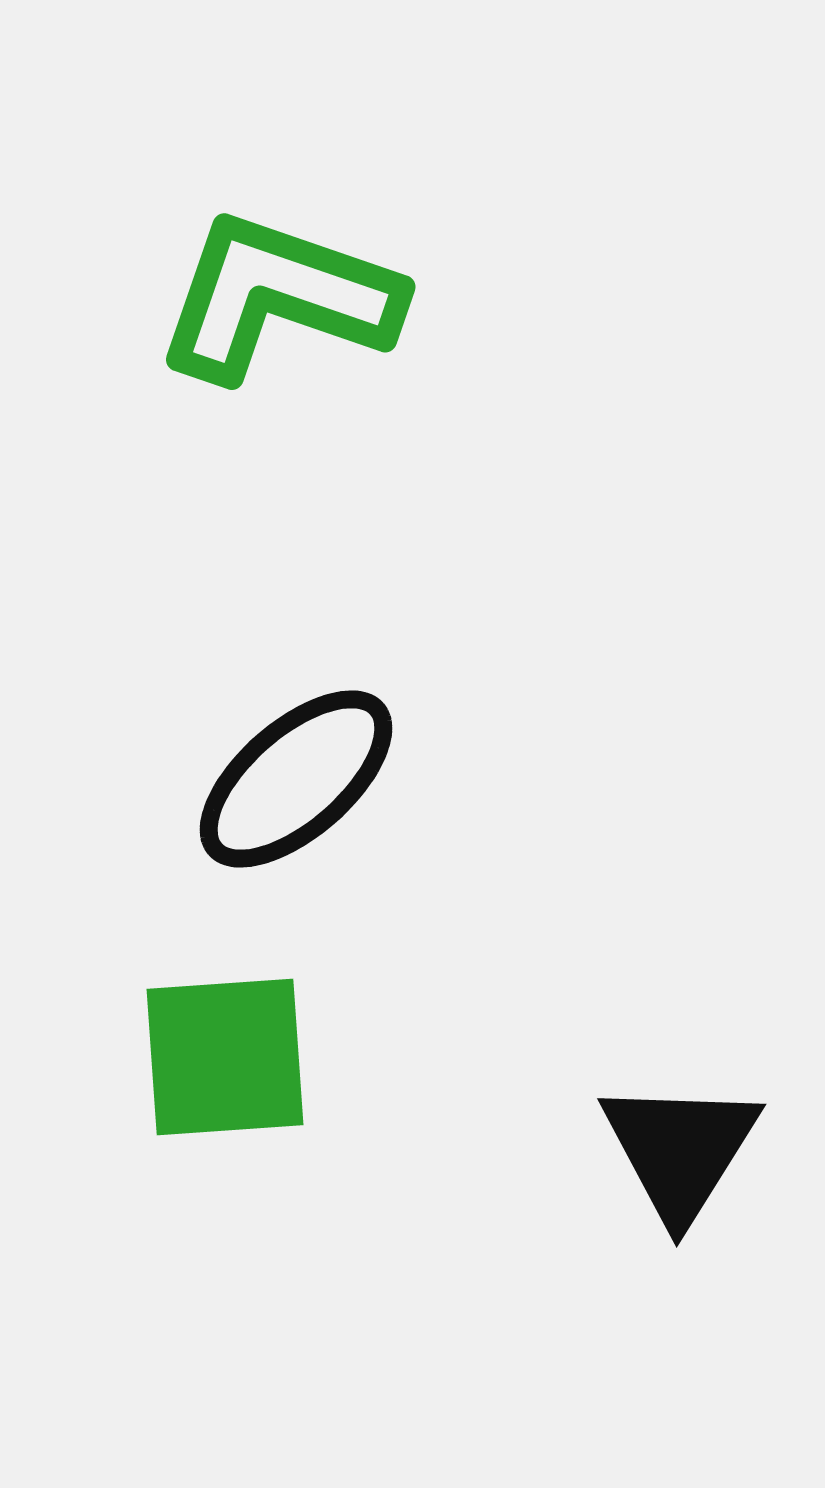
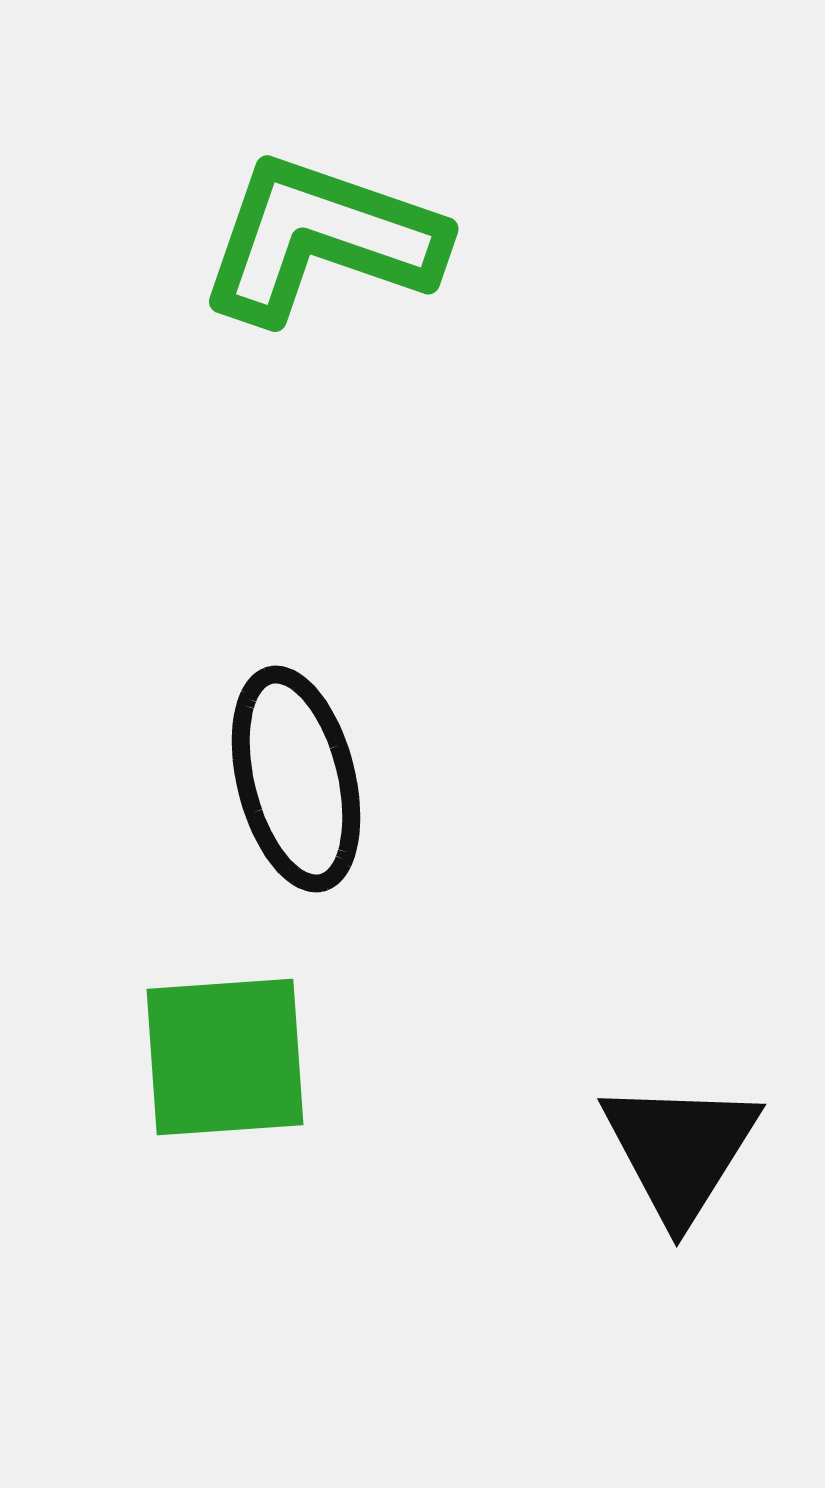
green L-shape: moved 43 px right, 58 px up
black ellipse: rotated 63 degrees counterclockwise
